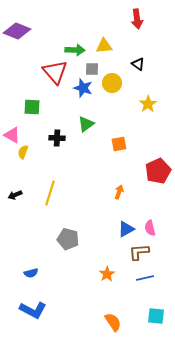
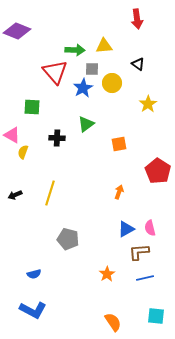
blue star: rotated 24 degrees clockwise
red pentagon: rotated 15 degrees counterclockwise
blue semicircle: moved 3 px right, 1 px down
